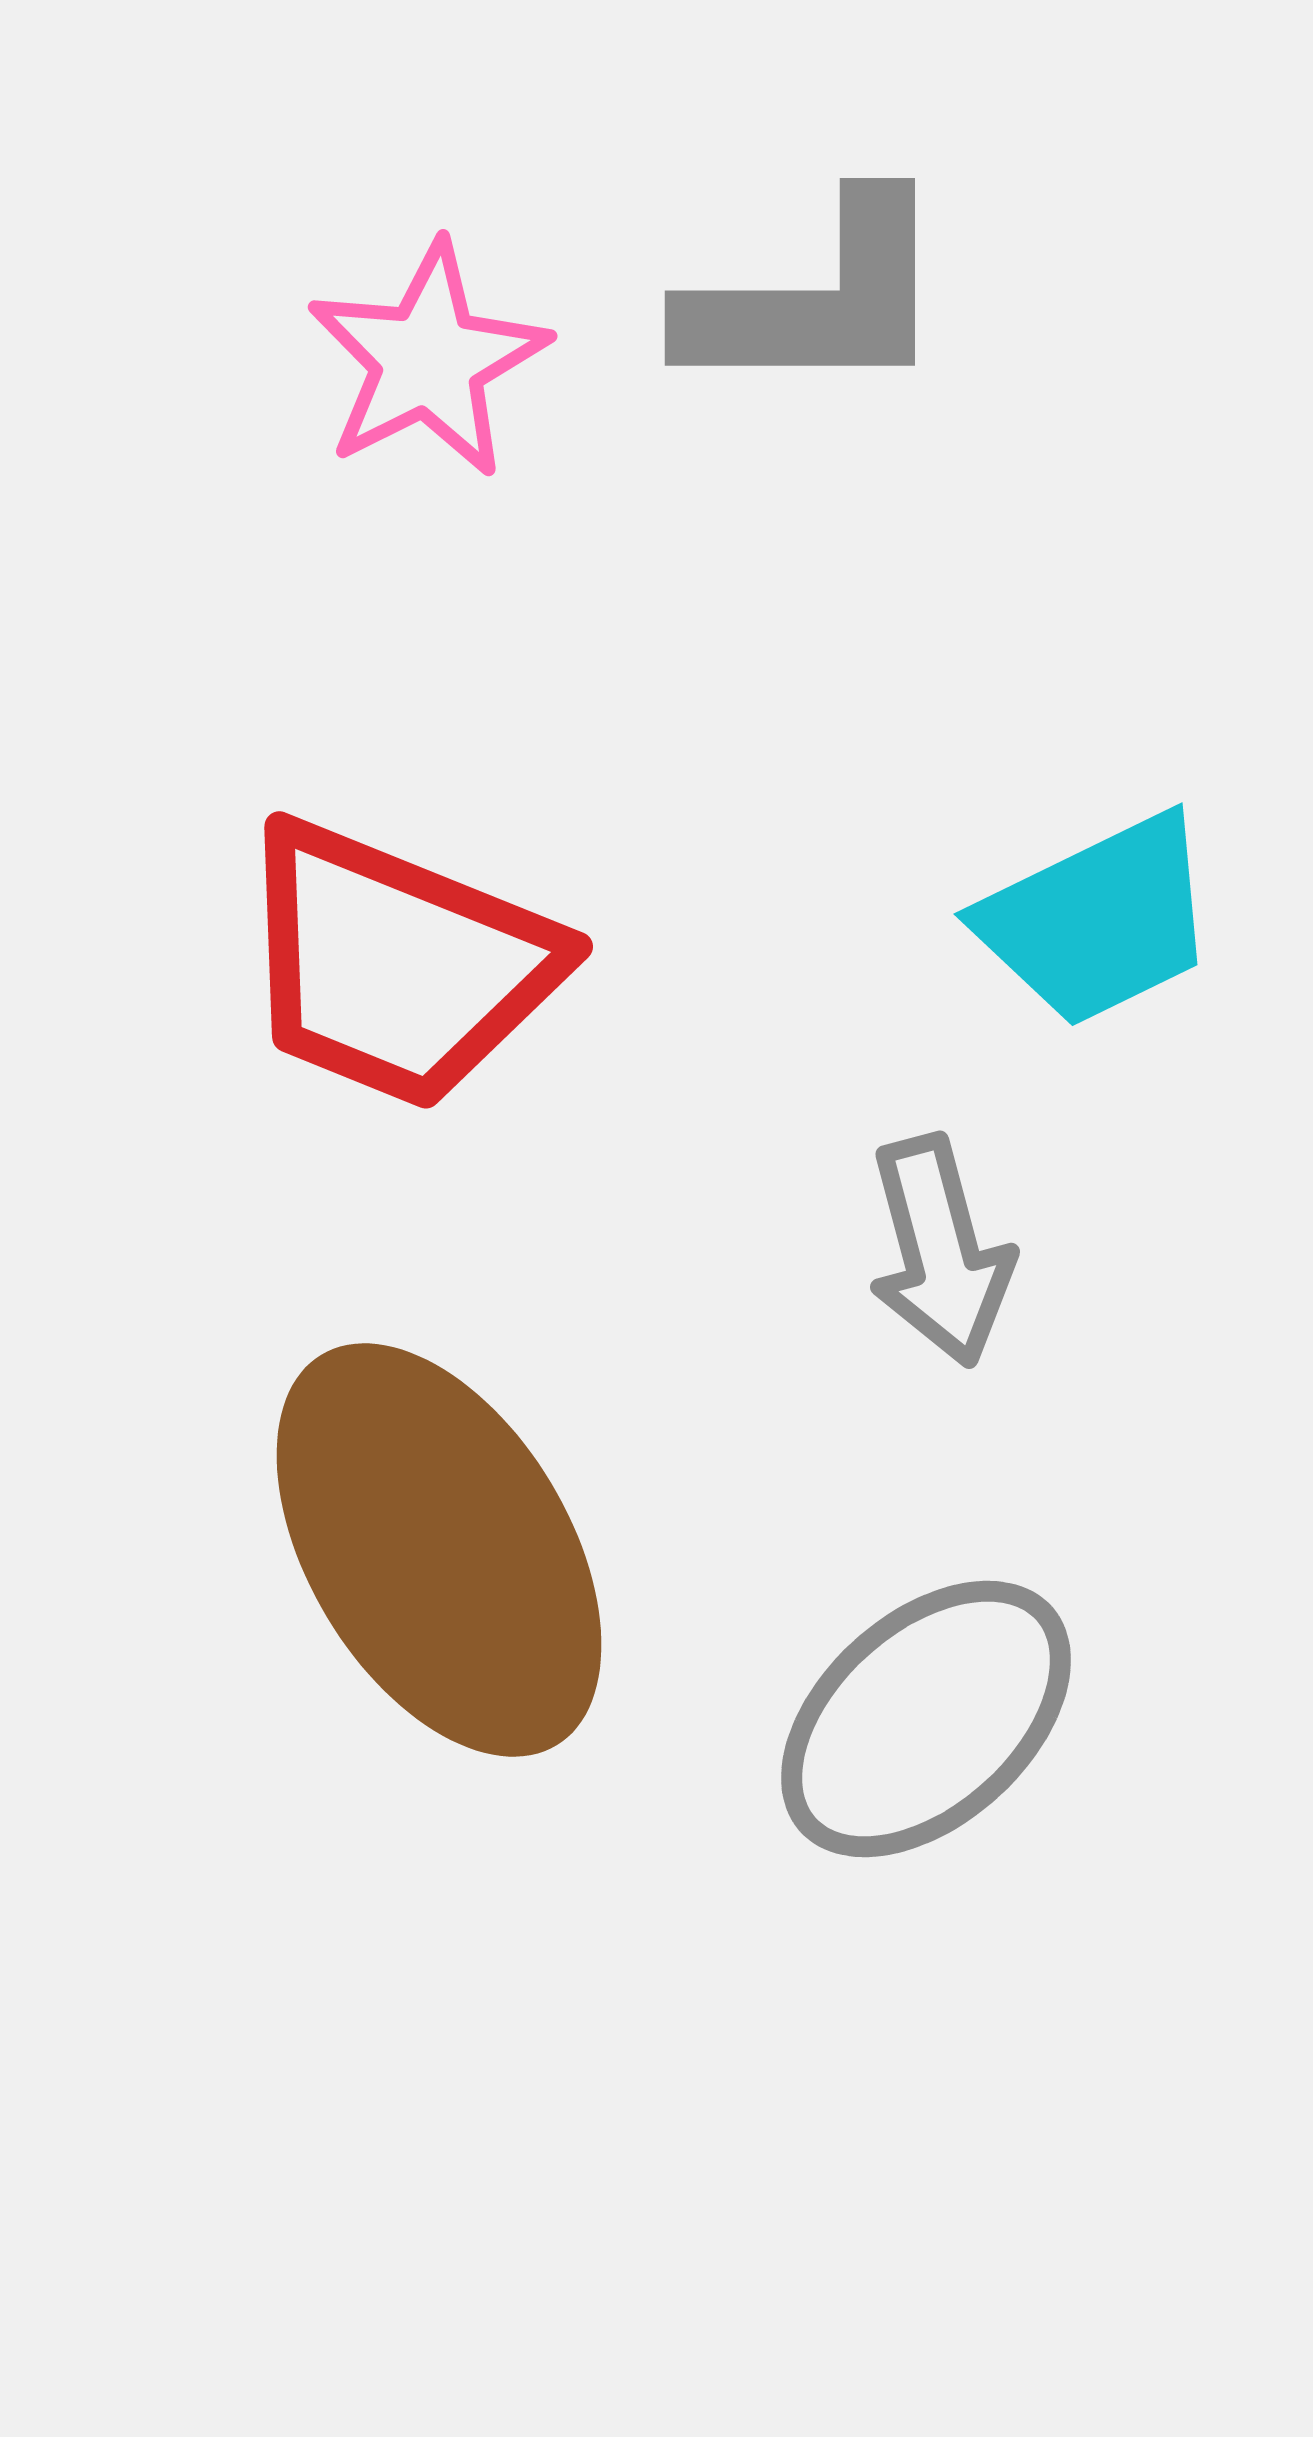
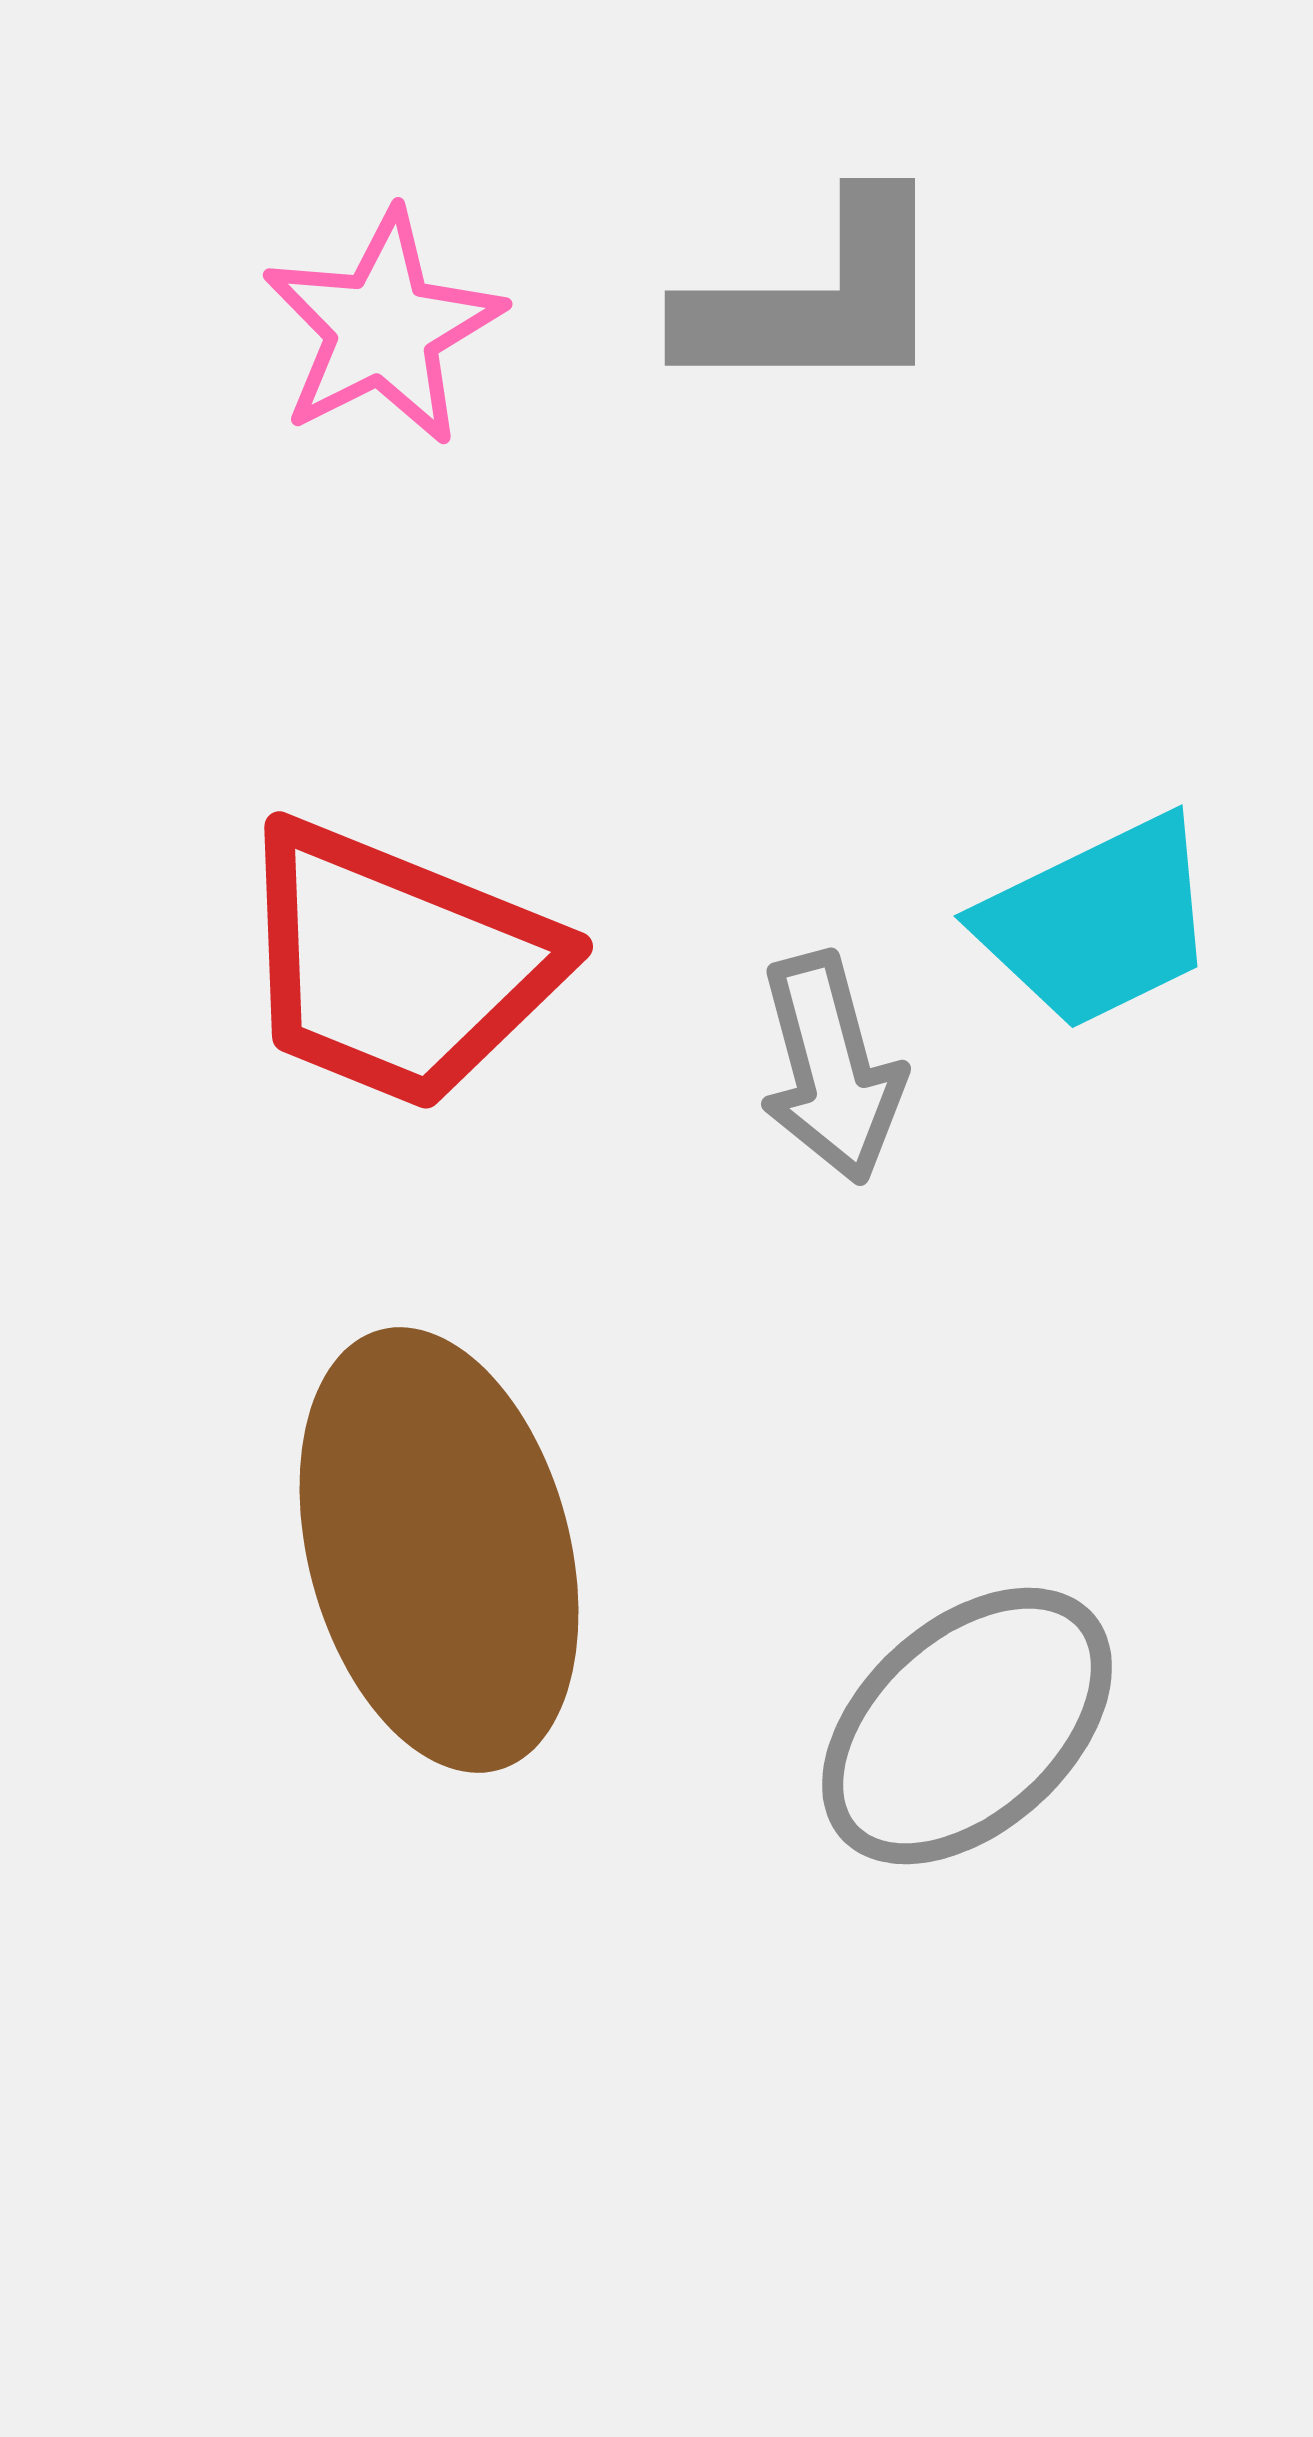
pink star: moved 45 px left, 32 px up
cyan trapezoid: moved 2 px down
gray arrow: moved 109 px left, 183 px up
brown ellipse: rotated 16 degrees clockwise
gray ellipse: moved 41 px right, 7 px down
